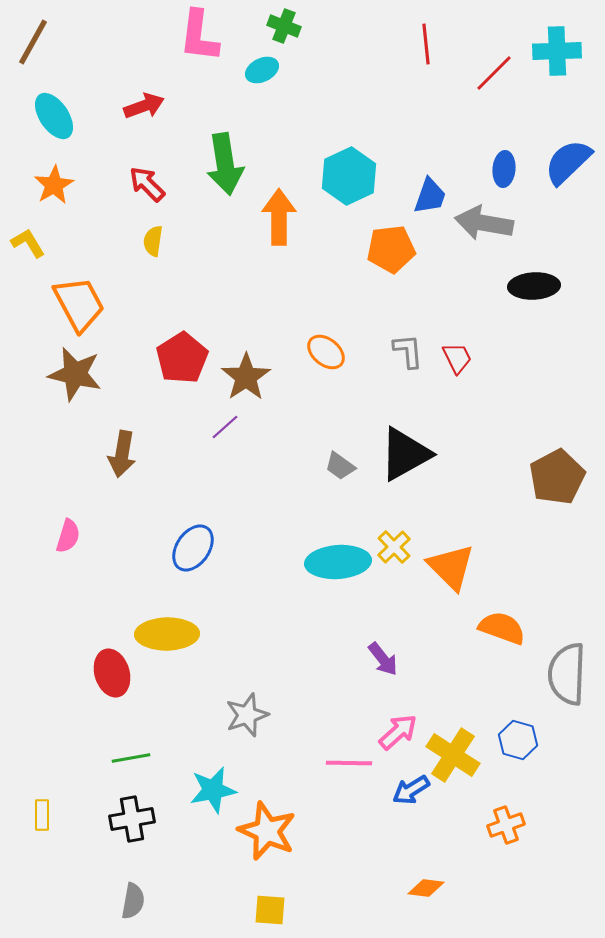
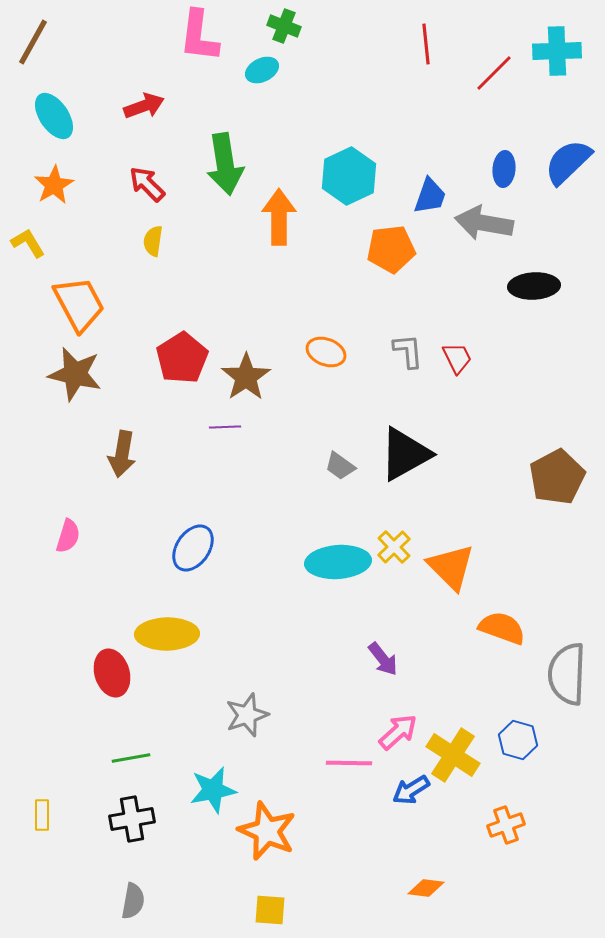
orange ellipse at (326, 352): rotated 18 degrees counterclockwise
purple line at (225, 427): rotated 40 degrees clockwise
